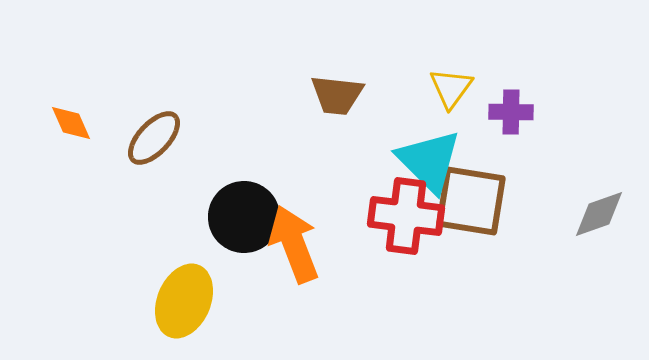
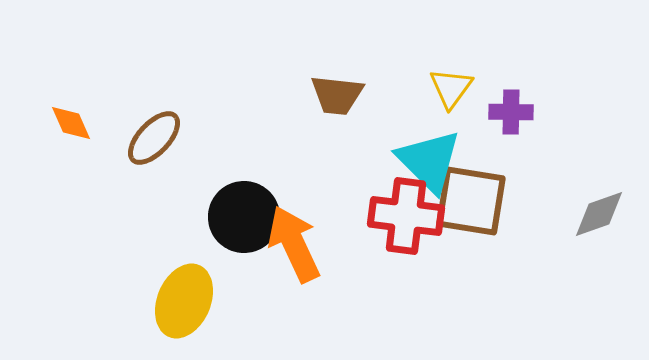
orange arrow: rotated 4 degrees counterclockwise
